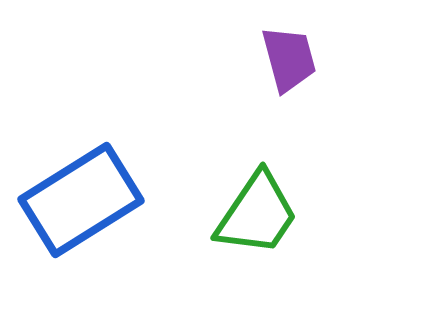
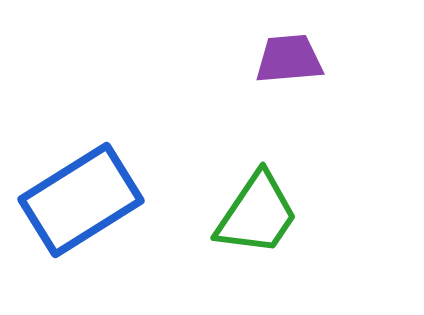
purple trapezoid: rotated 80 degrees counterclockwise
